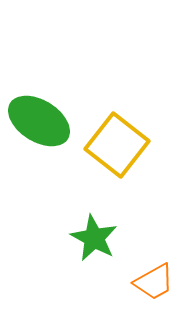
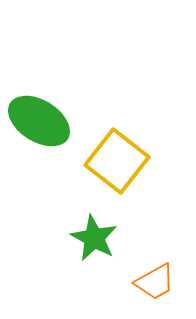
yellow square: moved 16 px down
orange trapezoid: moved 1 px right
